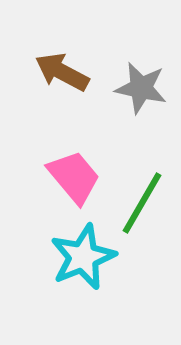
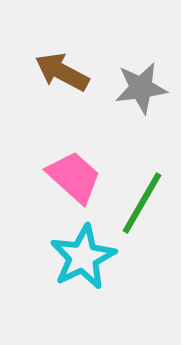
gray star: rotated 20 degrees counterclockwise
pink trapezoid: rotated 8 degrees counterclockwise
cyan star: rotated 4 degrees counterclockwise
